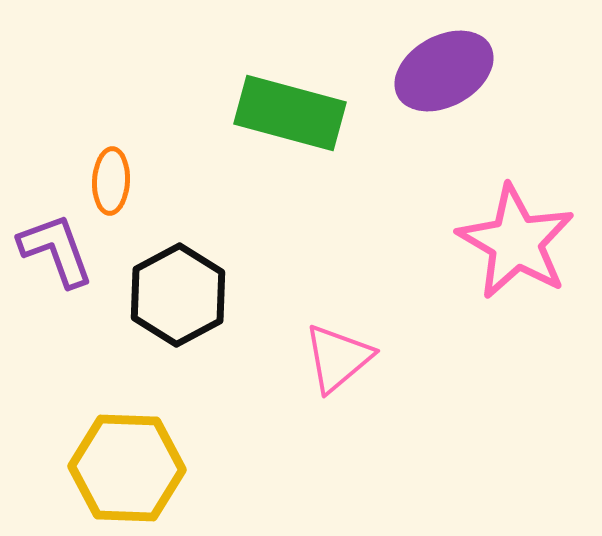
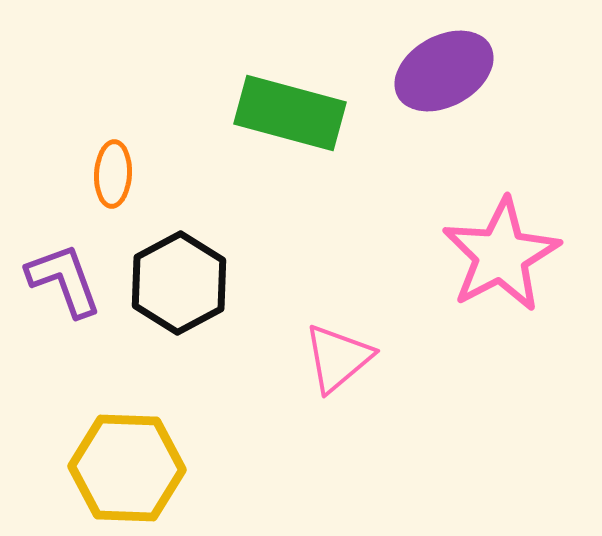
orange ellipse: moved 2 px right, 7 px up
pink star: moved 15 px left, 13 px down; rotated 14 degrees clockwise
purple L-shape: moved 8 px right, 30 px down
black hexagon: moved 1 px right, 12 px up
